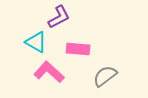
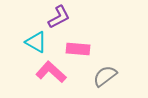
pink L-shape: moved 2 px right
